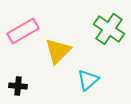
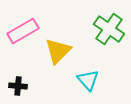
cyan triangle: rotated 30 degrees counterclockwise
